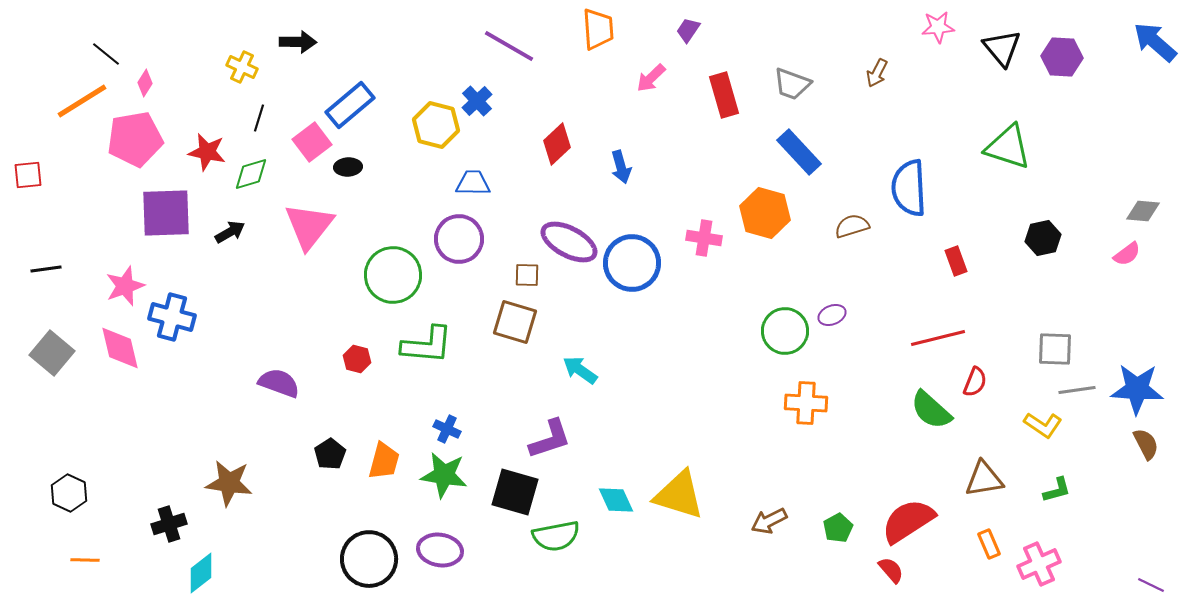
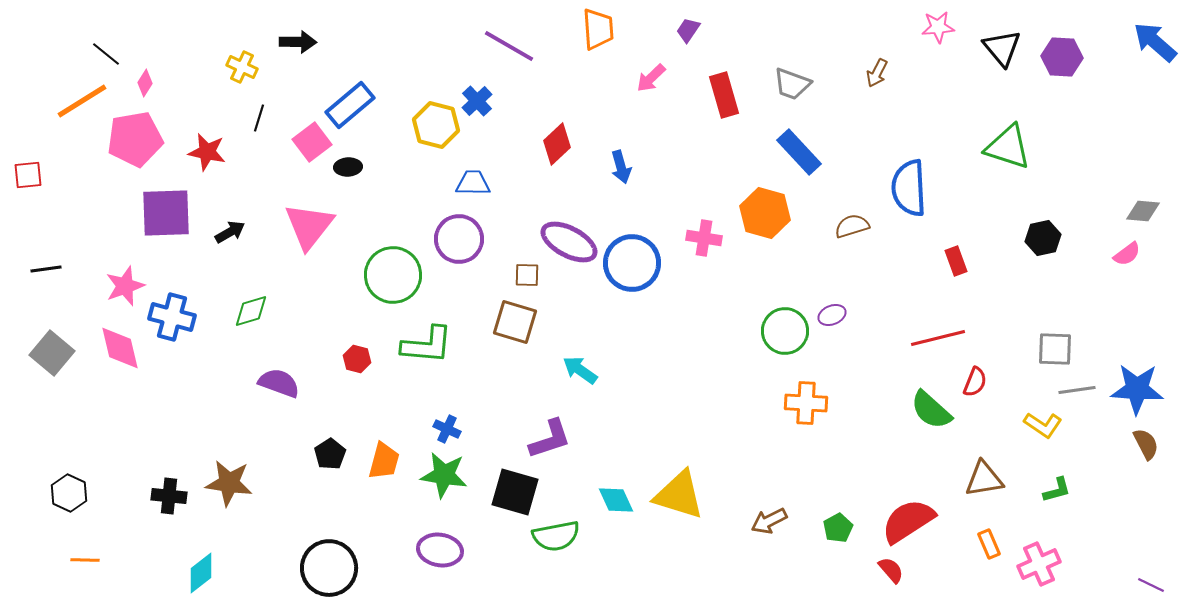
green diamond at (251, 174): moved 137 px down
black cross at (169, 524): moved 28 px up; rotated 24 degrees clockwise
black circle at (369, 559): moved 40 px left, 9 px down
